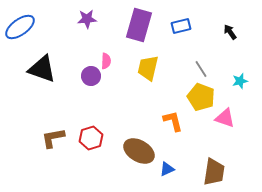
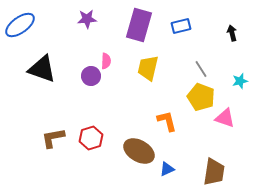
blue ellipse: moved 2 px up
black arrow: moved 2 px right, 1 px down; rotated 21 degrees clockwise
orange L-shape: moved 6 px left
